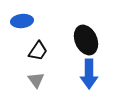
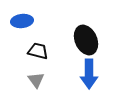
black trapezoid: rotated 110 degrees counterclockwise
